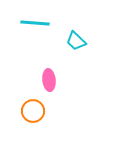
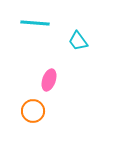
cyan trapezoid: moved 2 px right; rotated 10 degrees clockwise
pink ellipse: rotated 25 degrees clockwise
